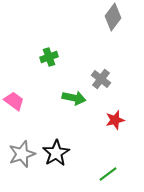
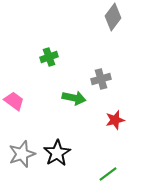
gray cross: rotated 36 degrees clockwise
black star: moved 1 px right
